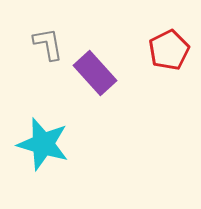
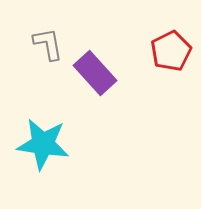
red pentagon: moved 2 px right, 1 px down
cyan star: rotated 8 degrees counterclockwise
